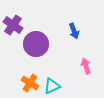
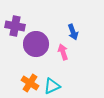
purple cross: moved 2 px right, 1 px down; rotated 24 degrees counterclockwise
blue arrow: moved 1 px left, 1 px down
pink arrow: moved 23 px left, 14 px up
